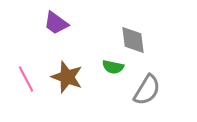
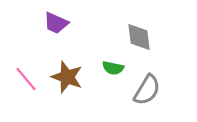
purple trapezoid: rotated 12 degrees counterclockwise
gray diamond: moved 6 px right, 3 px up
green semicircle: moved 1 px down
pink line: rotated 12 degrees counterclockwise
